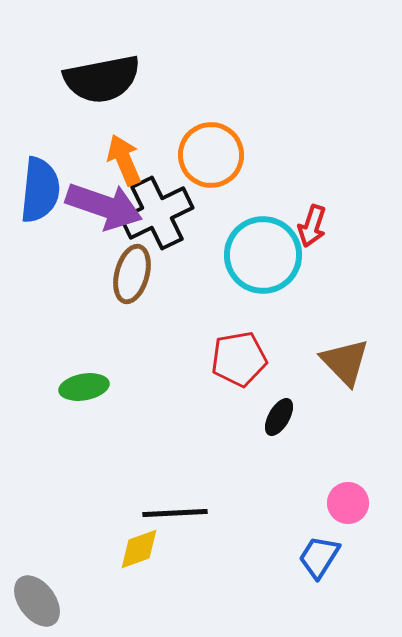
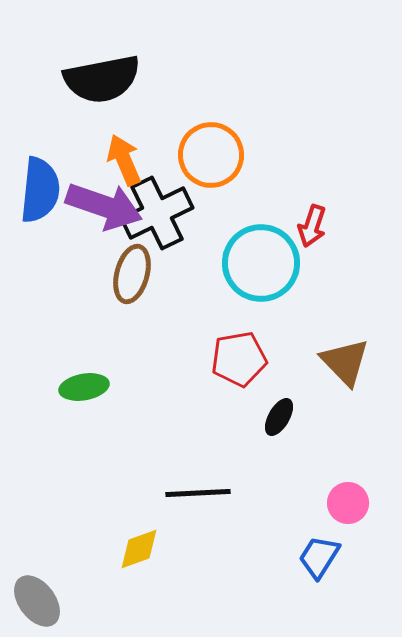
cyan circle: moved 2 px left, 8 px down
black line: moved 23 px right, 20 px up
